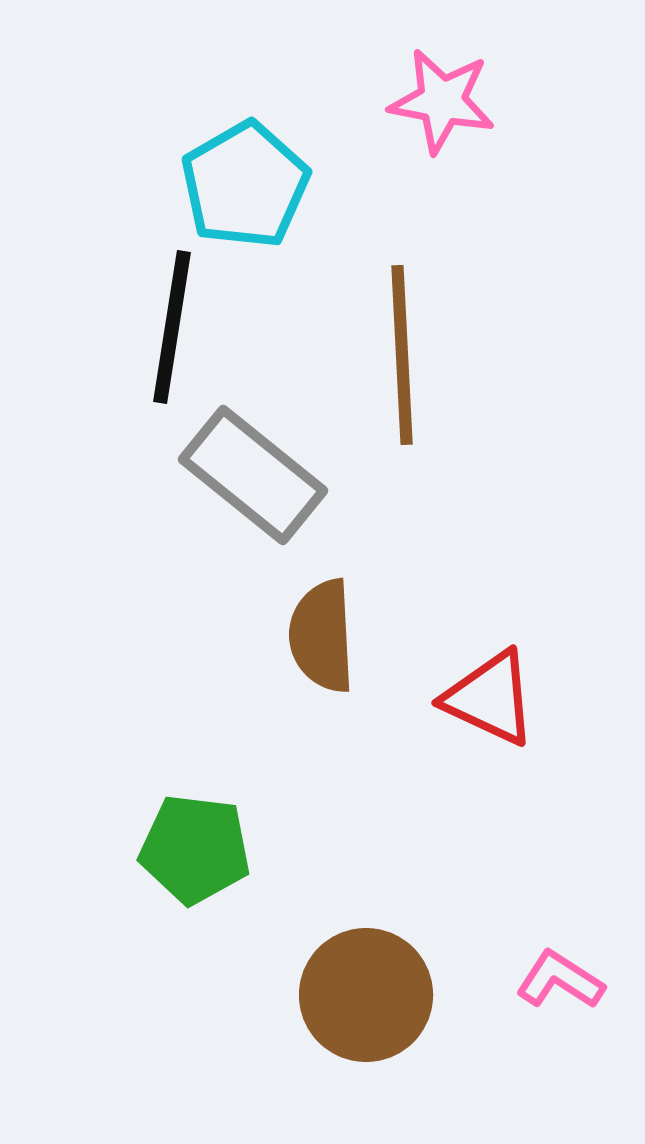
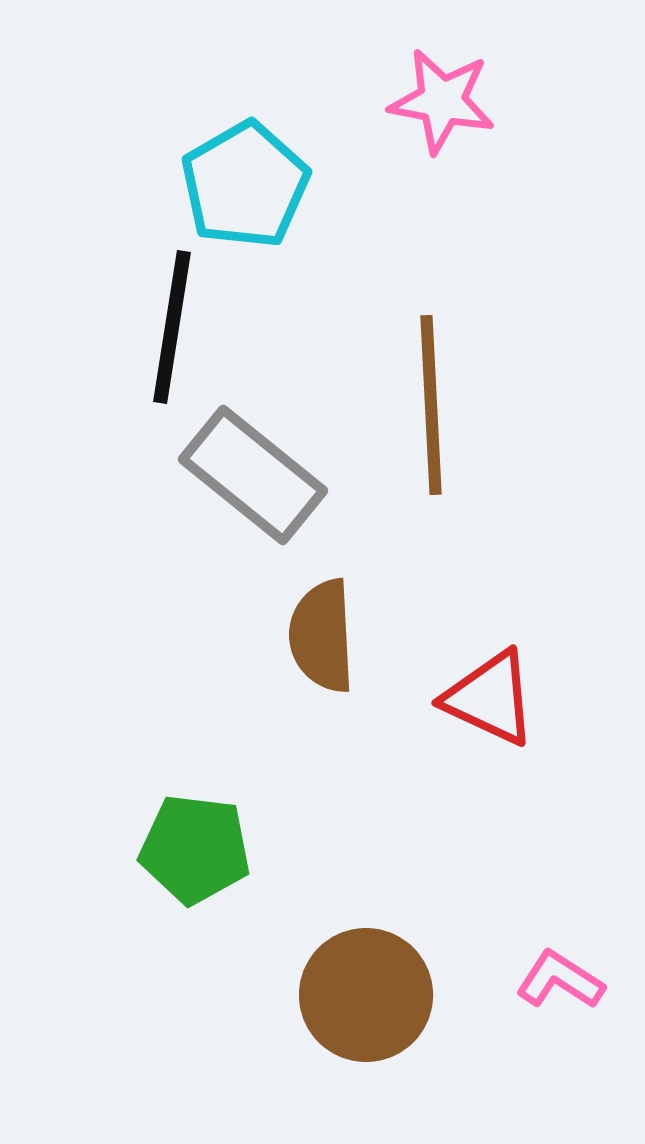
brown line: moved 29 px right, 50 px down
